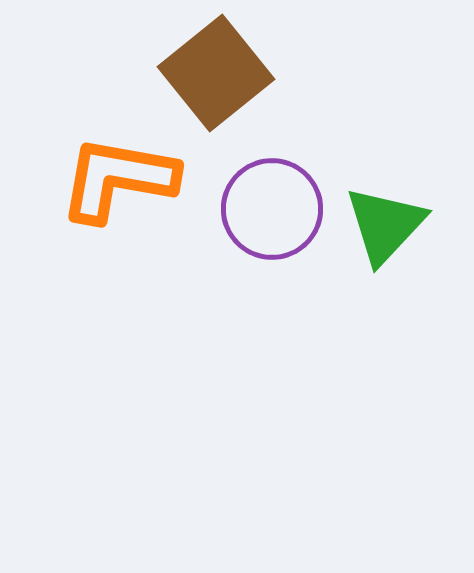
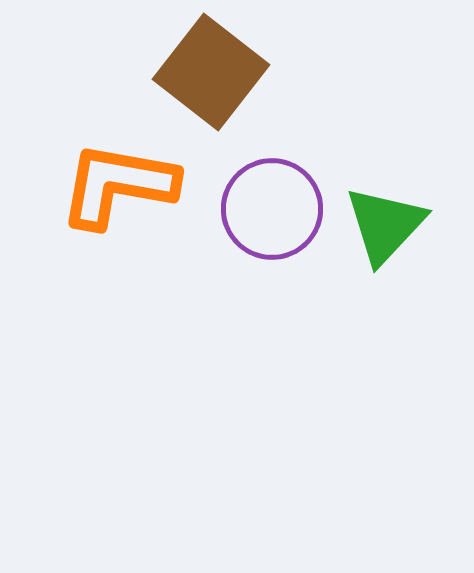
brown square: moved 5 px left, 1 px up; rotated 13 degrees counterclockwise
orange L-shape: moved 6 px down
